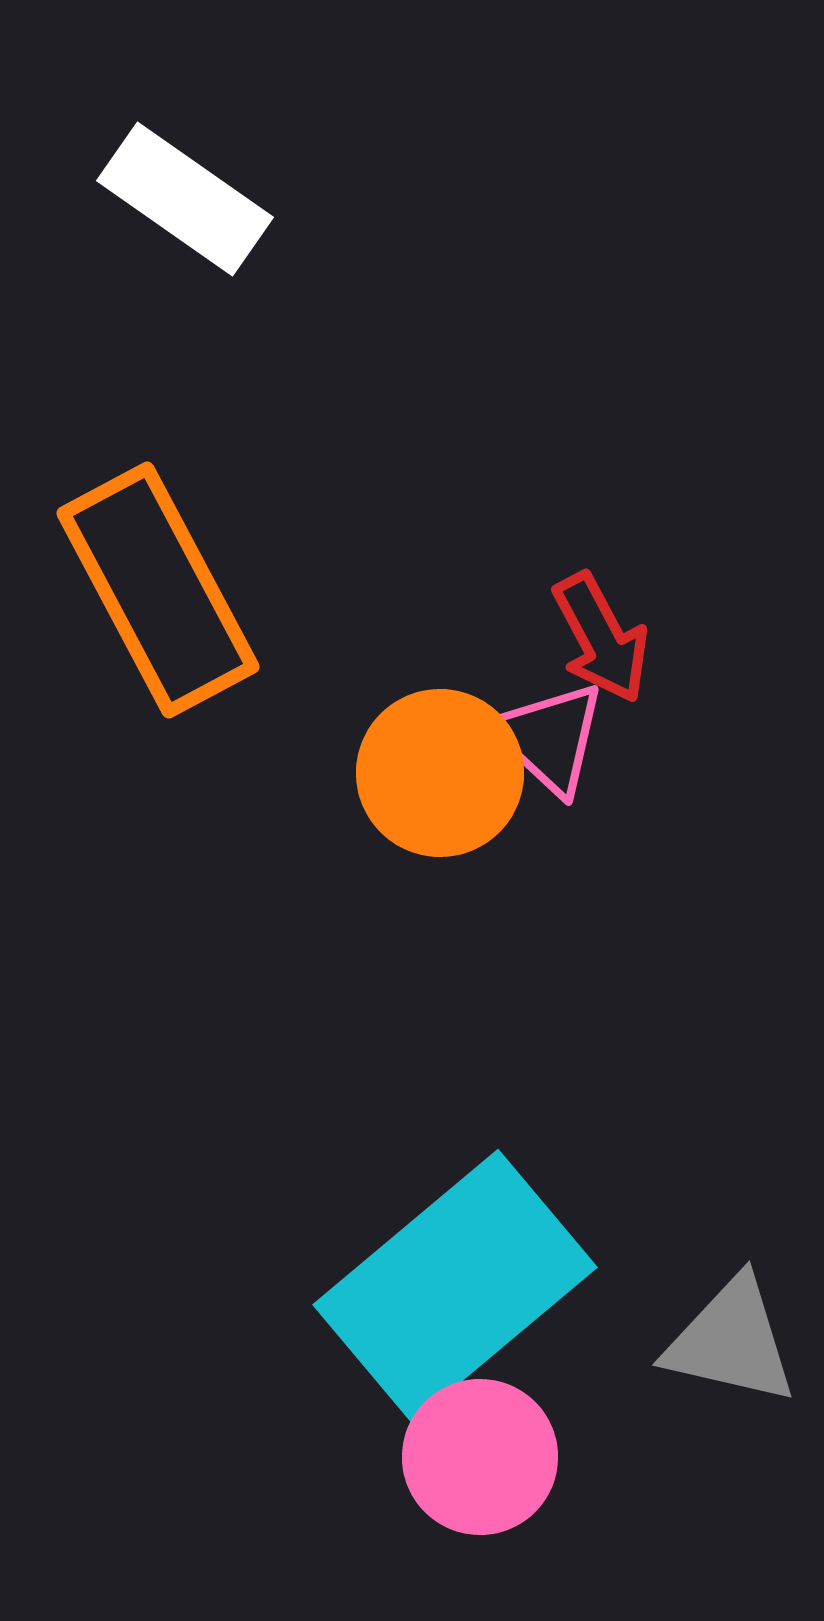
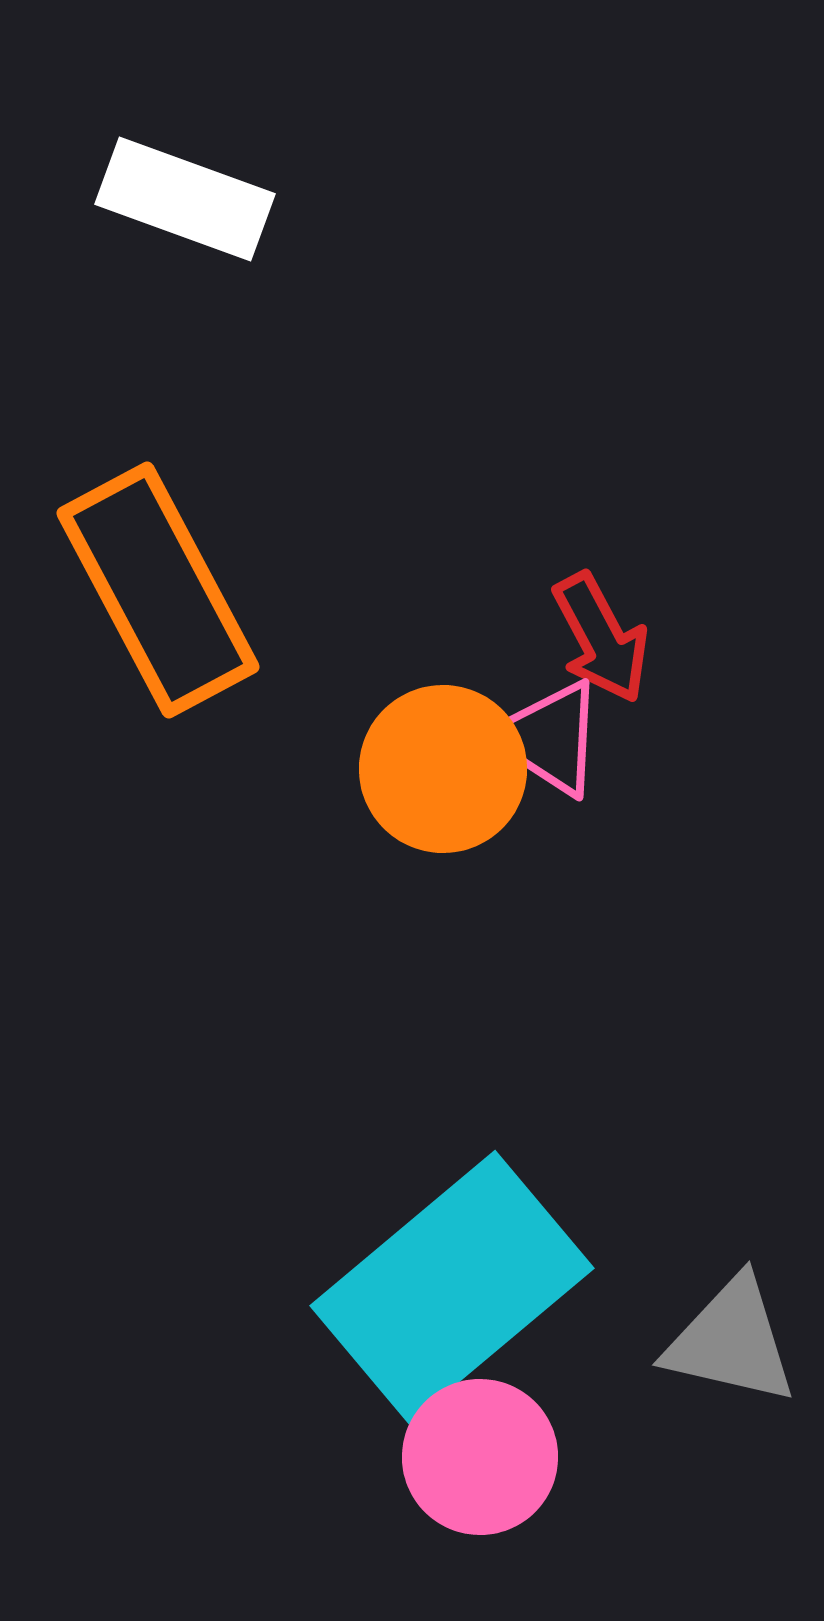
white rectangle: rotated 15 degrees counterclockwise
pink triangle: rotated 10 degrees counterclockwise
orange circle: moved 3 px right, 4 px up
cyan rectangle: moved 3 px left, 1 px down
